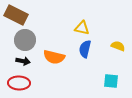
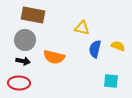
brown rectangle: moved 17 px right; rotated 15 degrees counterclockwise
blue semicircle: moved 10 px right
